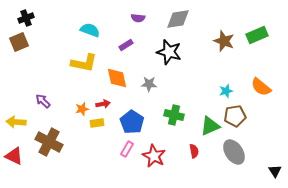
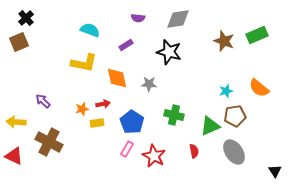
black cross: rotated 21 degrees counterclockwise
orange semicircle: moved 2 px left, 1 px down
